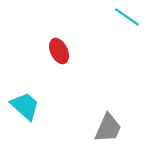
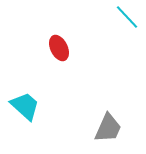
cyan line: rotated 12 degrees clockwise
red ellipse: moved 3 px up
